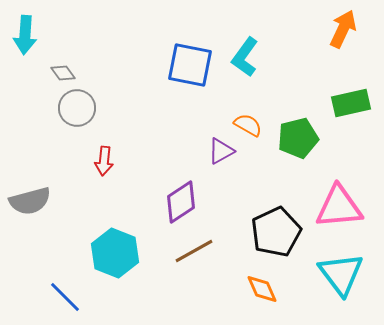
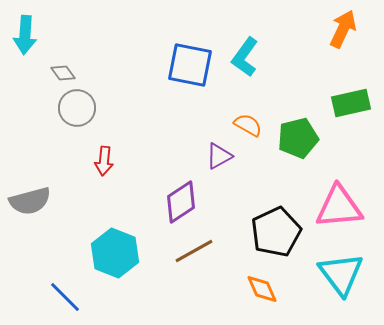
purple triangle: moved 2 px left, 5 px down
